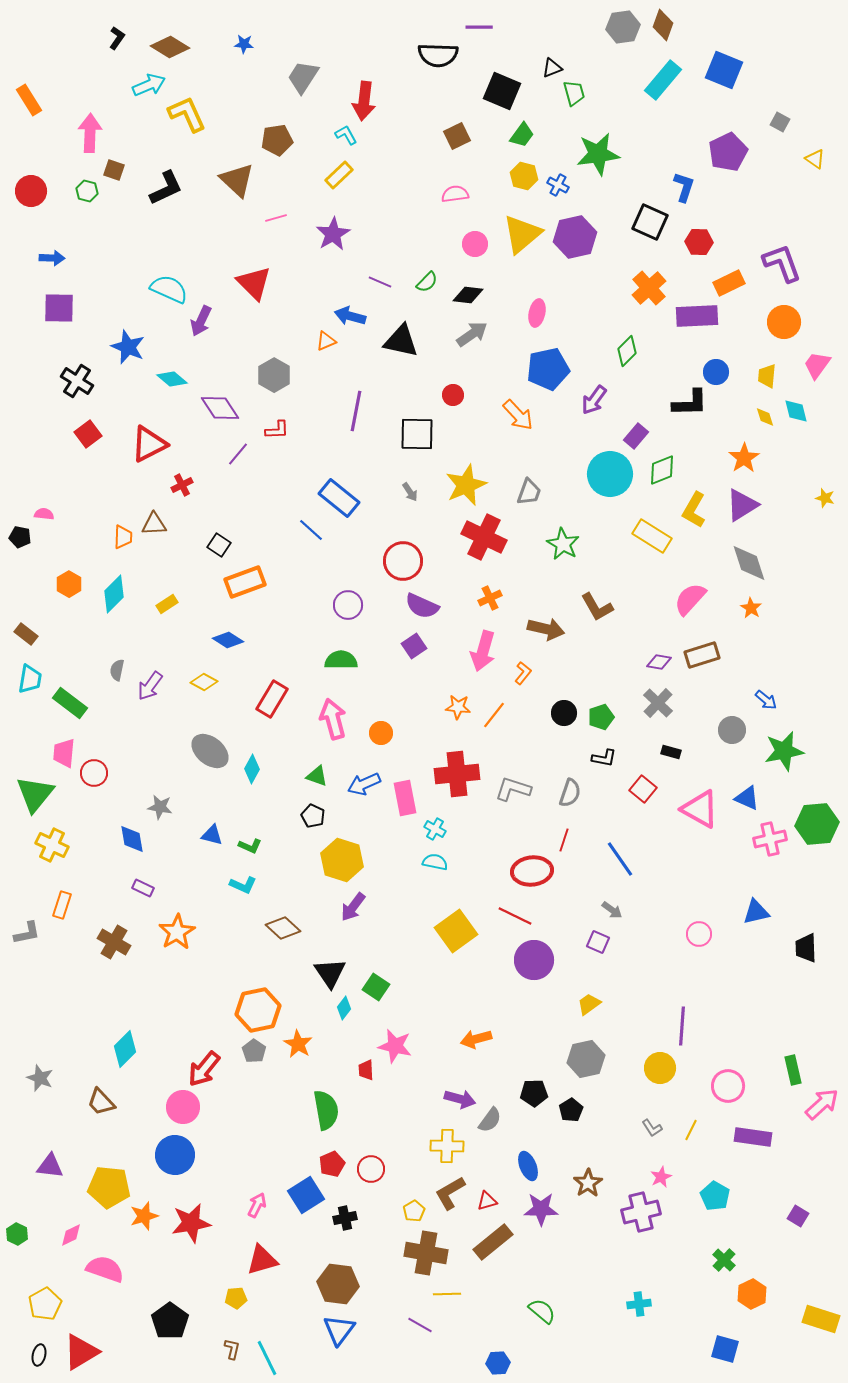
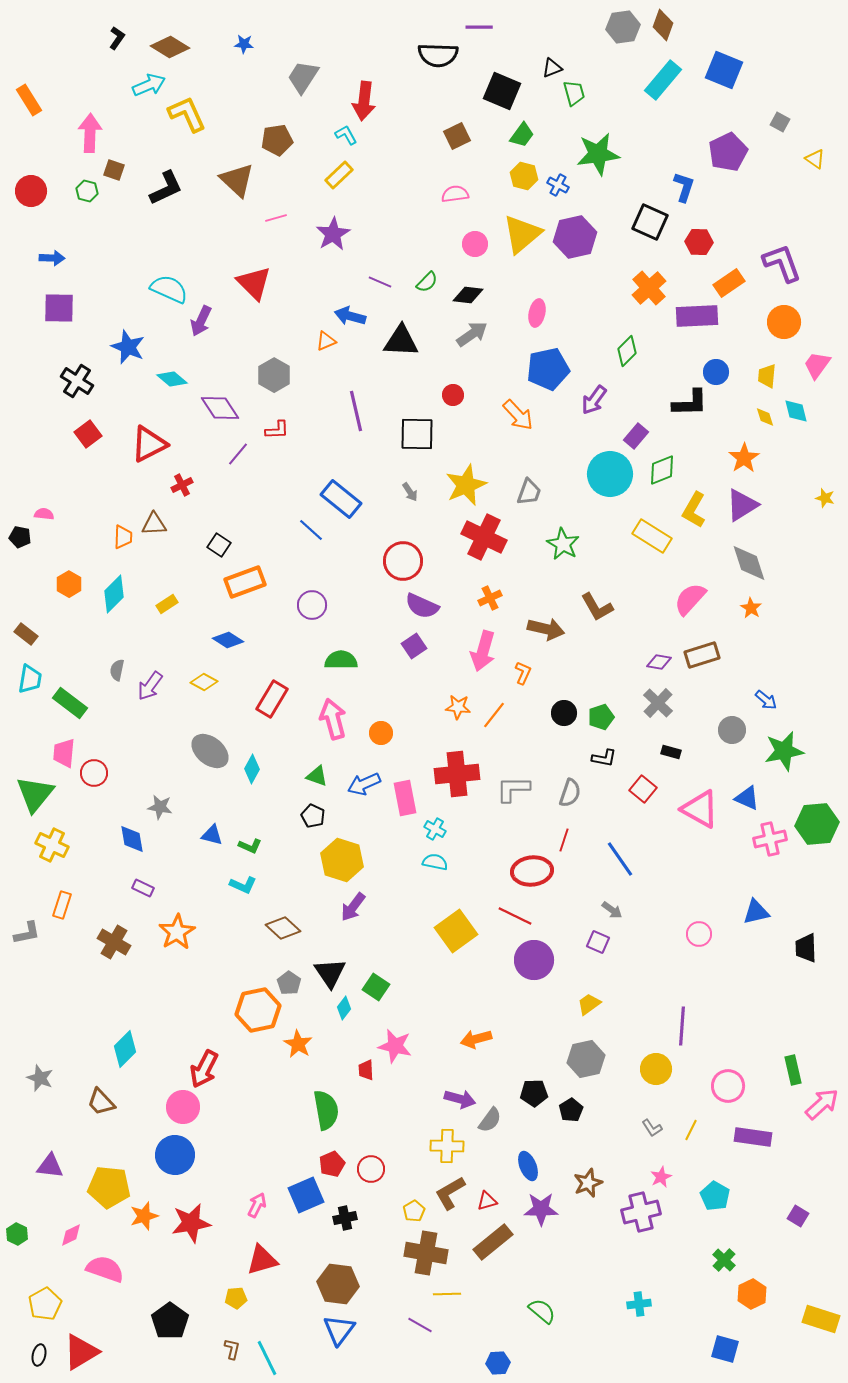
orange rectangle at (729, 283): rotated 8 degrees counterclockwise
black triangle at (401, 341): rotated 9 degrees counterclockwise
purple line at (356, 411): rotated 24 degrees counterclockwise
blue rectangle at (339, 498): moved 2 px right, 1 px down
purple circle at (348, 605): moved 36 px left
orange L-shape at (523, 673): rotated 15 degrees counterclockwise
gray L-shape at (513, 789): rotated 18 degrees counterclockwise
gray pentagon at (254, 1051): moved 35 px right, 68 px up
yellow circle at (660, 1068): moved 4 px left, 1 px down
red arrow at (204, 1069): rotated 12 degrees counterclockwise
brown star at (588, 1183): rotated 12 degrees clockwise
blue square at (306, 1195): rotated 9 degrees clockwise
